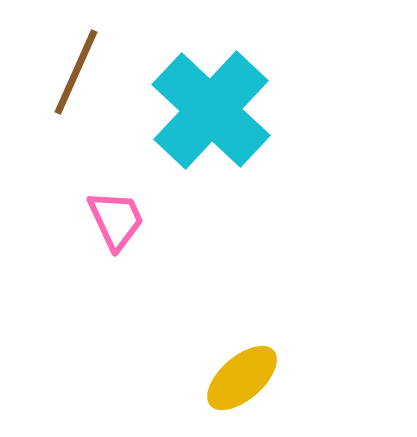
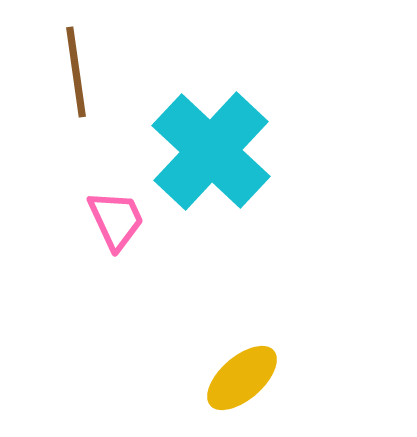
brown line: rotated 32 degrees counterclockwise
cyan cross: moved 41 px down
